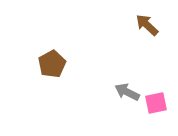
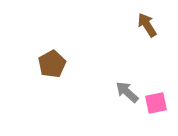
brown arrow: rotated 15 degrees clockwise
gray arrow: rotated 15 degrees clockwise
